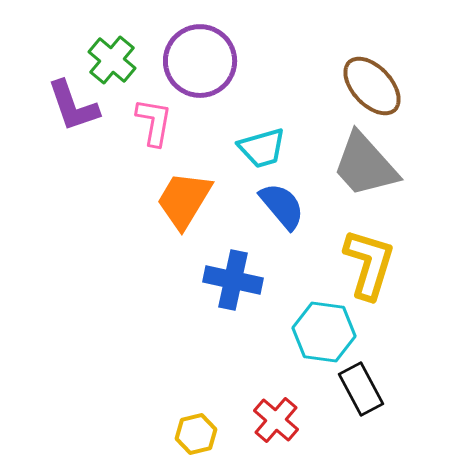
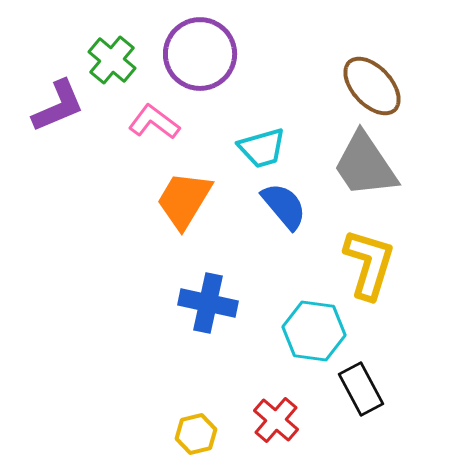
purple circle: moved 7 px up
purple L-shape: moved 15 px left; rotated 94 degrees counterclockwise
pink L-shape: rotated 63 degrees counterclockwise
gray trapezoid: rotated 8 degrees clockwise
blue semicircle: moved 2 px right
blue cross: moved 25 px left, 23 px down
cyan hexagon: moved 10 px left, 1 px up
